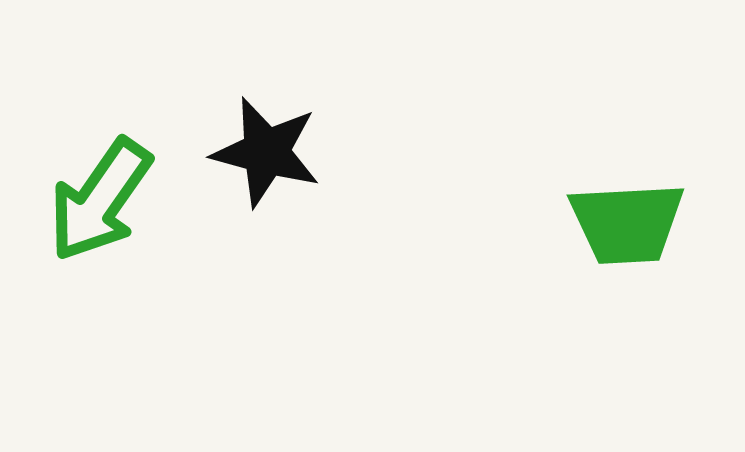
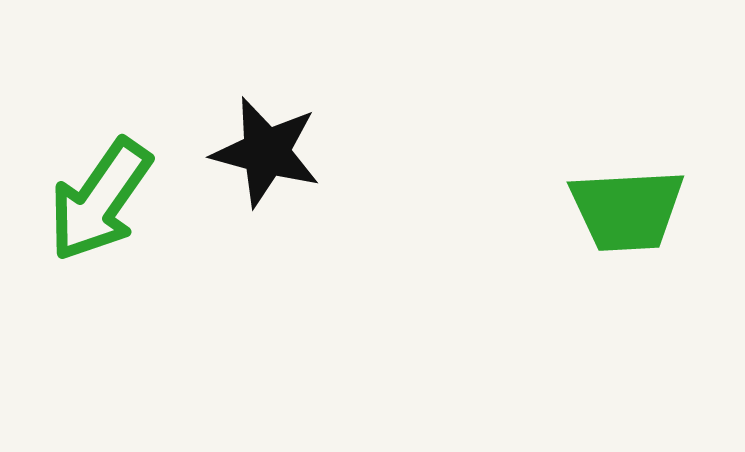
green trapezoid: moved 13 px up
